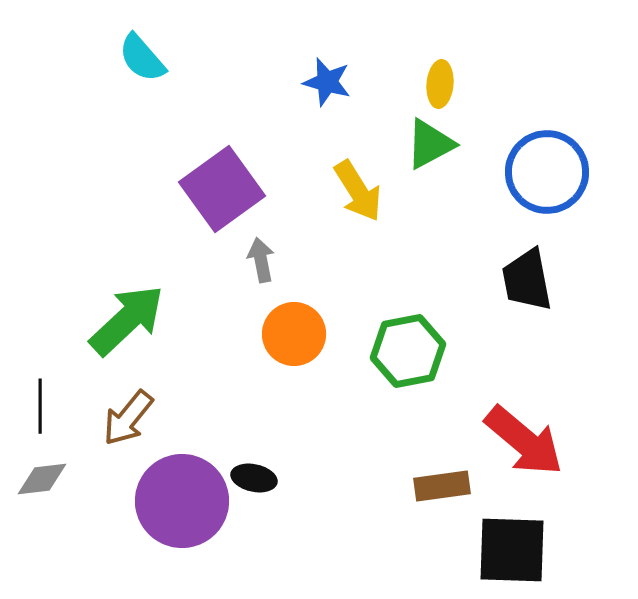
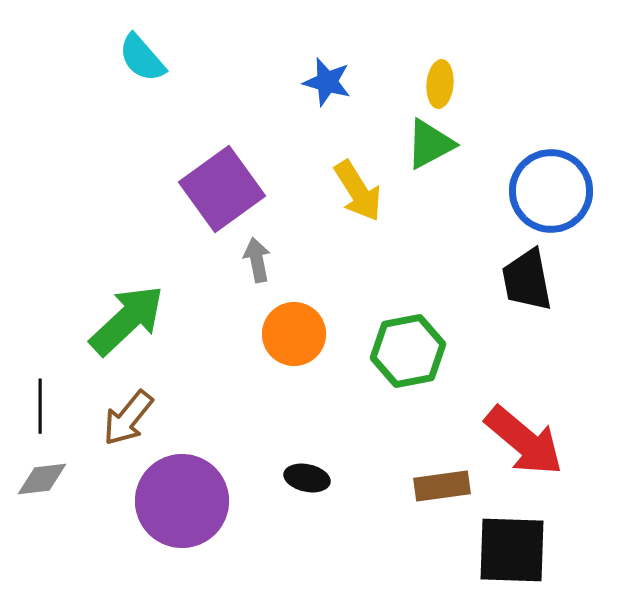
blue circle: moved 4 px right, 19 px down
gray arrow: moved 4 px left
black ellipse: moved 53 px right
